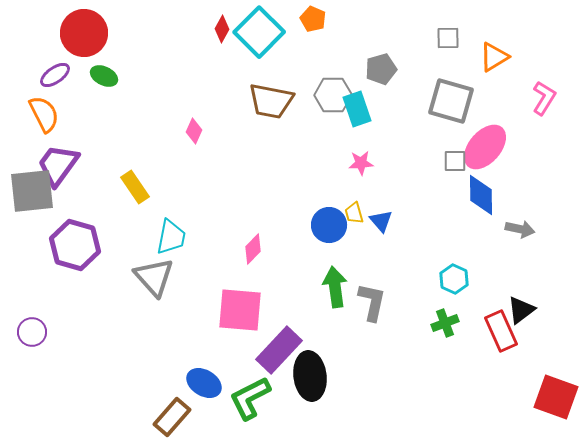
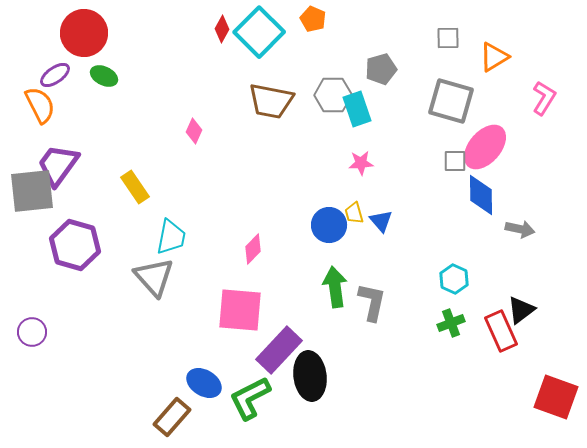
orange semicircle at (44, 114): moved 4 px left, 9 px up
green cross at (445, 323): moved 6 px right
